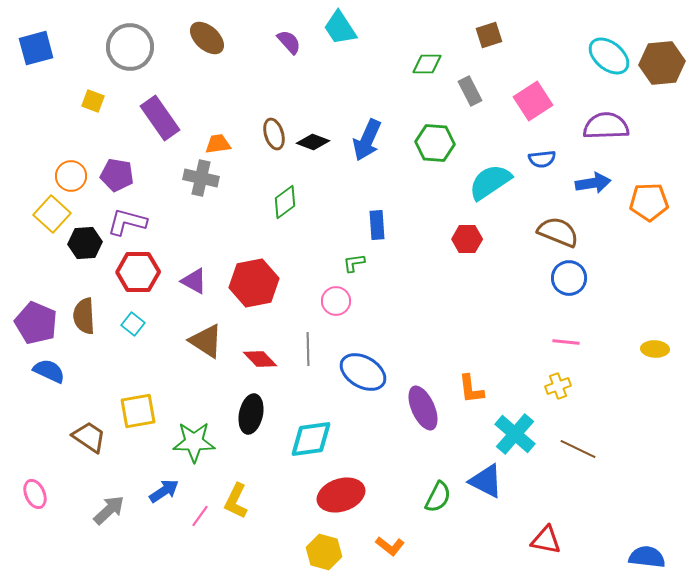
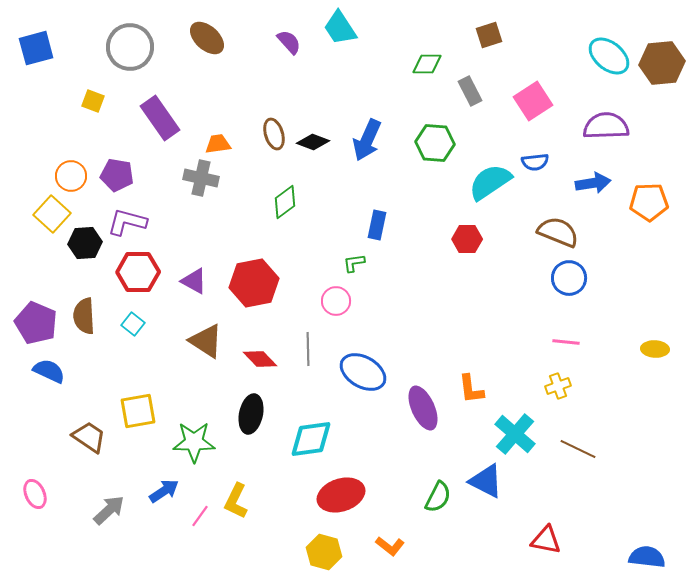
blue semicircle at (542, 159): moved 7 px left, 3 px down
blue rectangle at (377, 225): rotated 16 degrees clockwise
